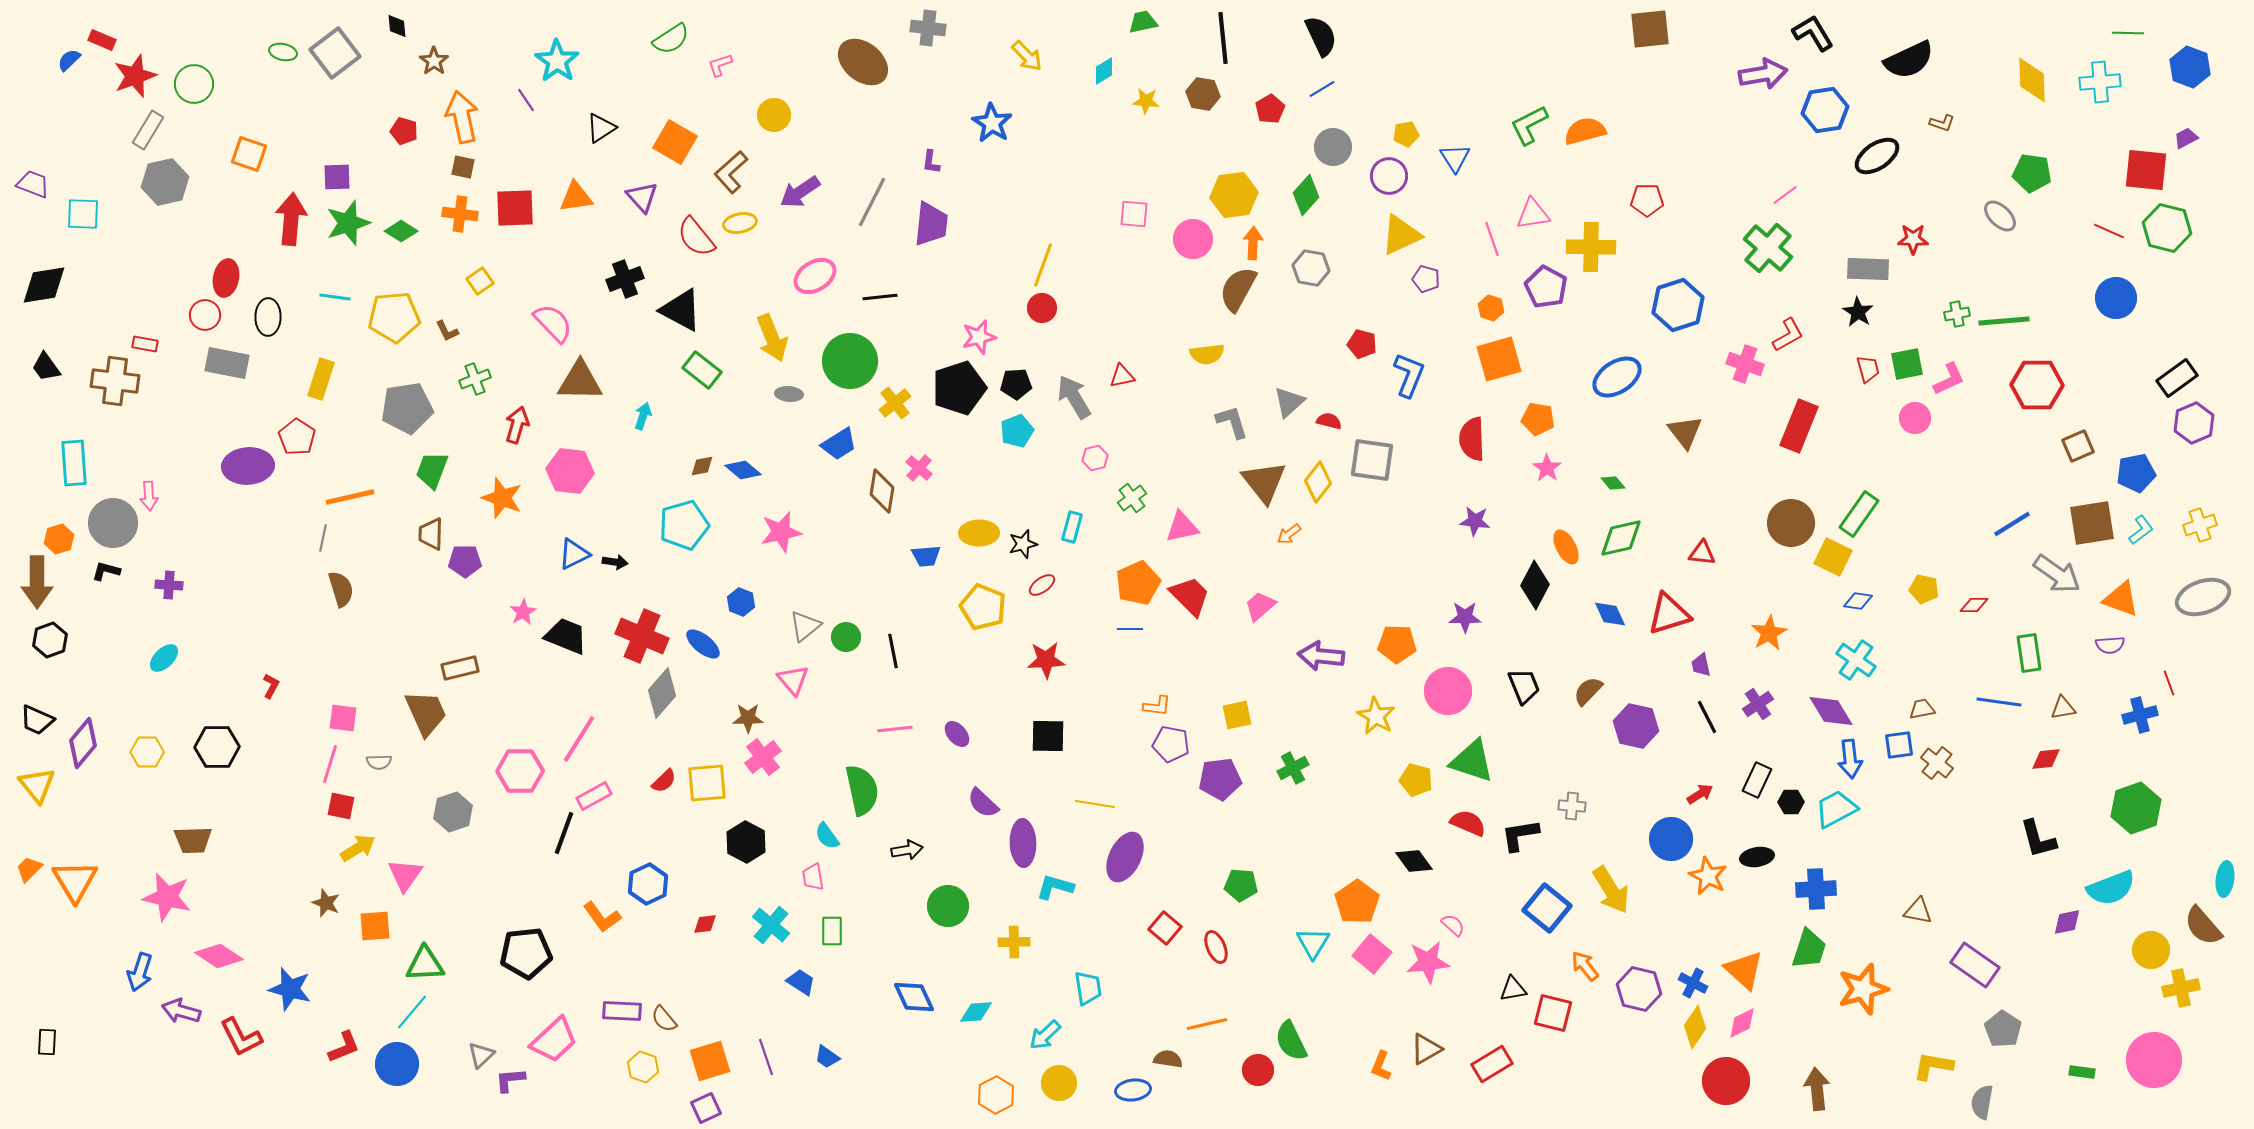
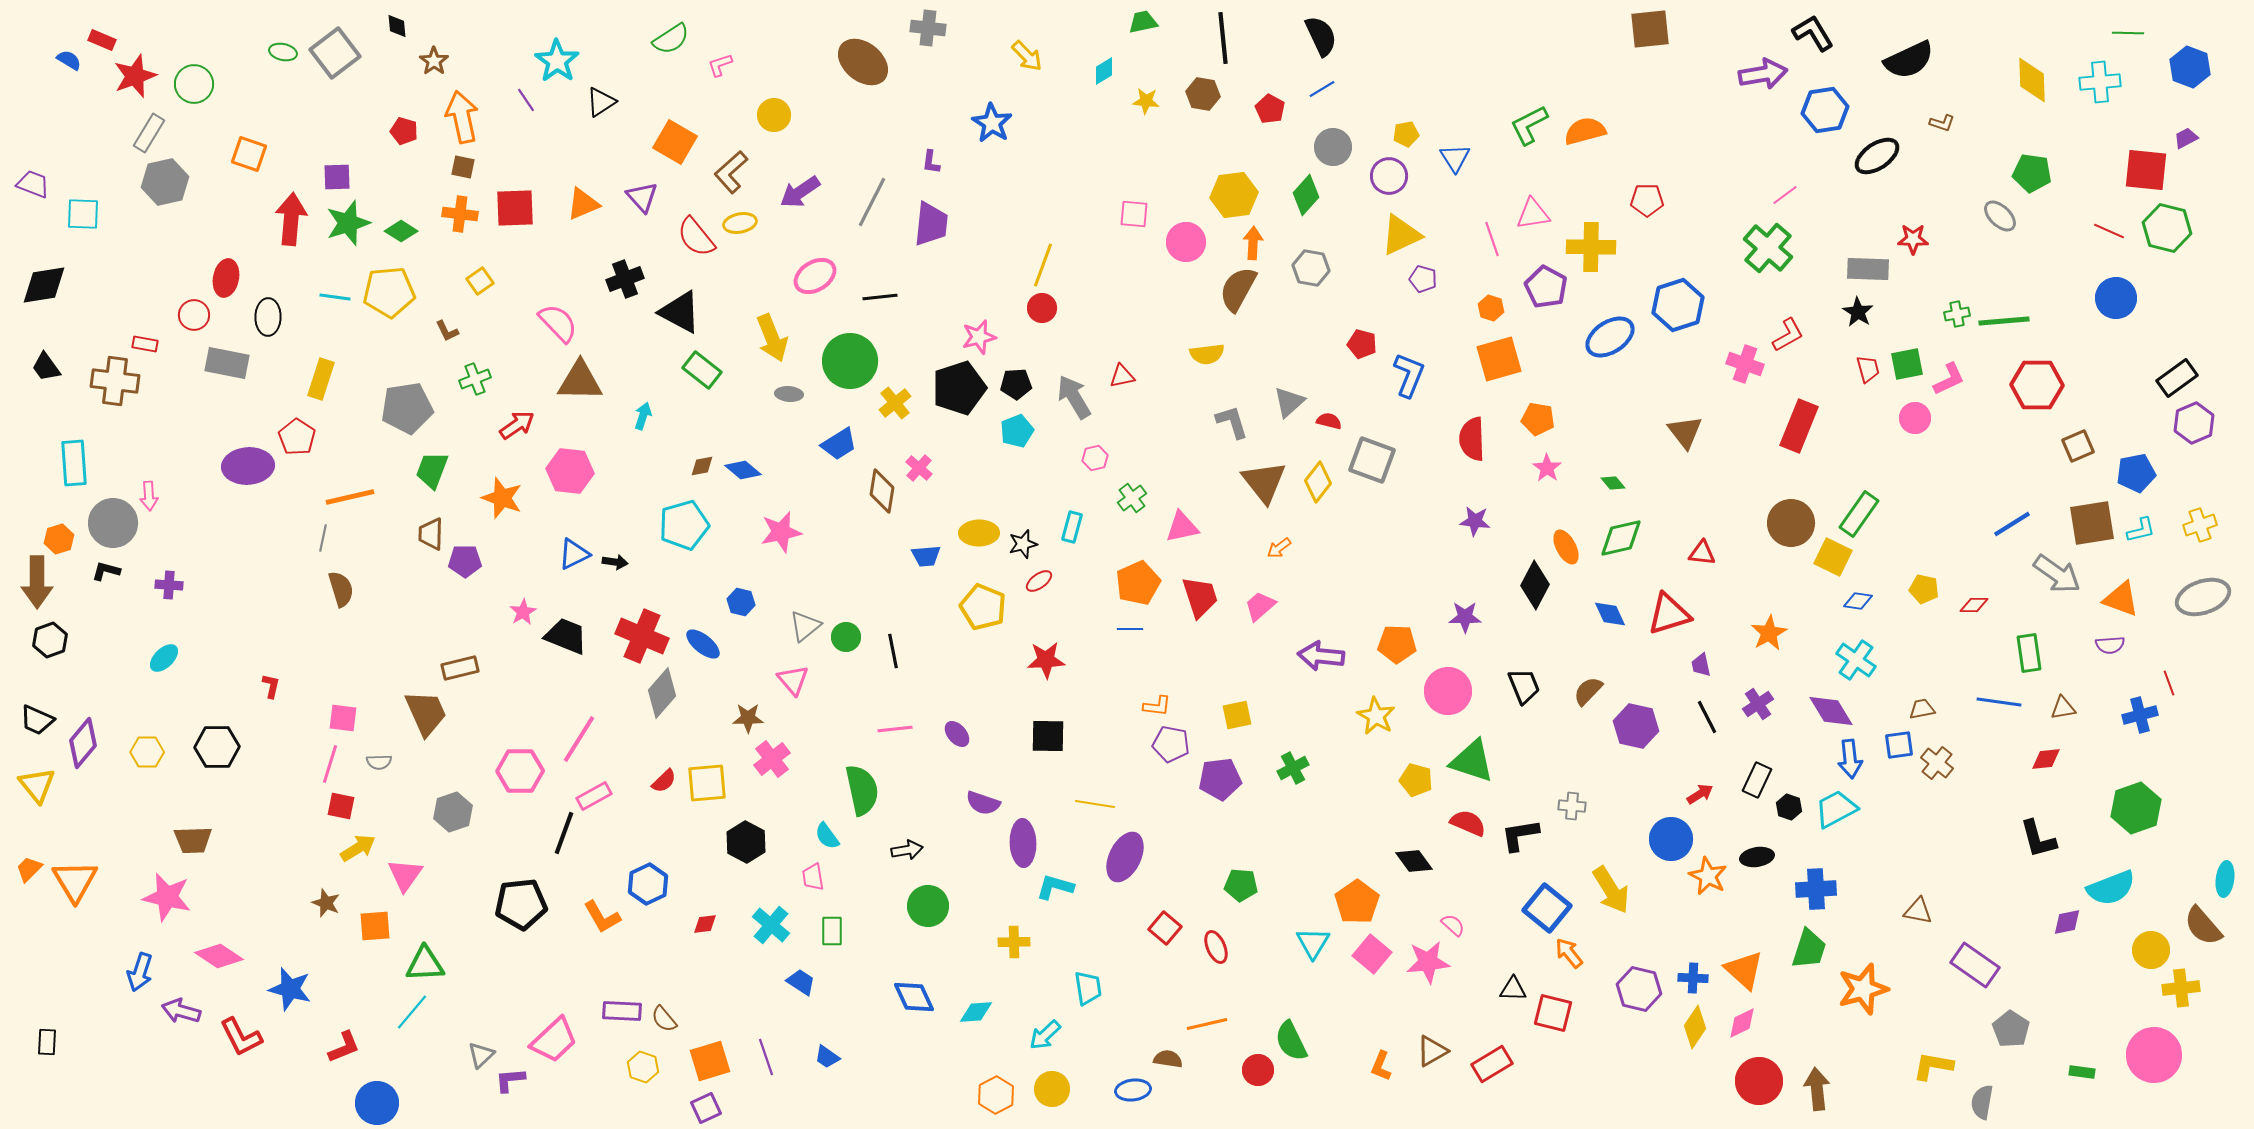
blue semicircle at (69, 60): rotated 75 degrees clockwise
red pentagon at (1270, 109): rotated 12 degrees counterclockwise
black triangle at (601, 128): moved 26 px up
gray rectangle at (148, 130): moved 1 px right, 3 px down
orange triangle at (576, 197): moved 7 px right, 7 px down; rotated 15 degrees counterclockwise
pink circle at (1193, 239): moved 7 px left, 3 px down
purple pentagon at (1426, 279): moved 3 px left
black triangle at (681, 310): moved 1 px left, 2 px down
red circle at (205, 315): moved 11 px left
yellow pentagon at (394, 317): moved 5 px left, 25 px up
pink semicircle at (553, 323): moved 5 px right
blue ellipse at (1617, 377): moved 7 px left, 40 px up
red arrow at (517, 425): rotated 39 degrees clockwise
gray square at (1372, 460): rotated 12 degrees clockwise
cyan L-shape at (2141, 530): rotated 24 degrees clockwise
orange arrow at (1289, 534): moved 10 px left, 14 px down
red ellipse at (1042, 585): moved 3 px left, 4 px up
red trapezoid at (1190, 596): moved 10 px right, 1 px down; rotated 27 degrees clockwise
blue hexagon at (741, 602): rotated 8 degrees counterclockwise
red L-shape at (271, 686): rotated 15 degrees counterclockwise
pink cross at (763, 757): moved 9 px right, 2 px down
black hexagon at (1791, 802): moved 2 px left, 5 px down; rotated 20 degrees clockwise
purple semicircle at (983, 803): rotated 24 degrees counterclockwise
green circle at (948, 906): moved 20 px left
orange L-shape at (602, 917): rotated 6 degrees clockwise
black pentagon at (526, 953): moved 5 px left, 49 px up
orange arrow at (1585, 966): moved 16 px left, 13 px up
blue cross at (1693, 983): moved 5 px up; rotated 24 degrees counterclockwise
yellow cross at (2181, 988): rotated 6 degrees clockwise
black triangle at (1513, 989): rotated 12 degrees clockwise
gray pentagon at (2003, 1029): moved 8 px right
brown triangle at (1426, 1049): moved 6 px right, 2 px down
pink circle at (2154, 1060): moved 5 px up
blue circle at (397, 1064): moved 20 px left, 39 px down
red circle at (1726, 1081): moved 33 px right
yellow circle at (1059, 1083): moved 7 px left, 6 px down
